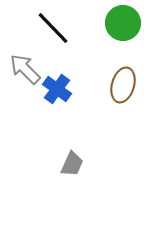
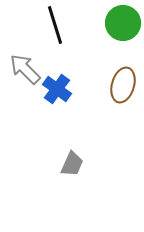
black line: moved 2 px right, 3 px up; rotated 27 degrees clockwise
